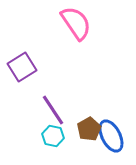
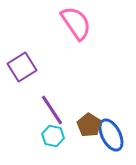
purple line: moved 1 px left
brown pentagon: moved 4 px up; rotated 10 degrees counterclockwise
blue ellipse: moved 1 px up
